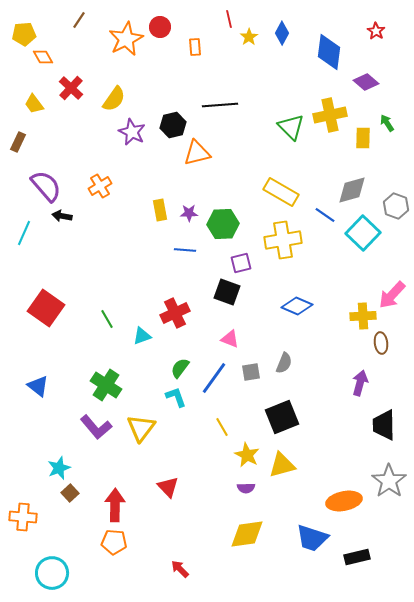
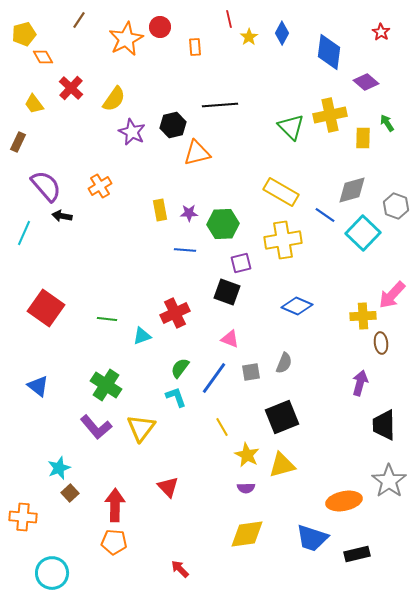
red star at (376, 31): moved 5 px right, 1 px down
yellow pentagon at (24, 34): rotated 10 degrees counterclockwise
green line at (107, 319): rotated 54 degrees counterclockwise
black rectangle at (357, 557): moved 3 px up
